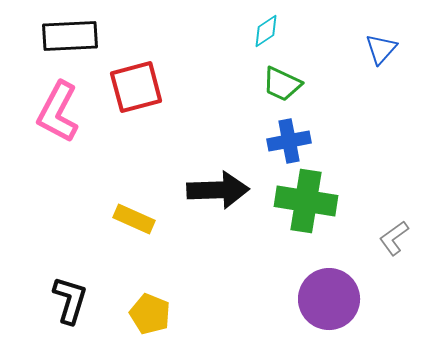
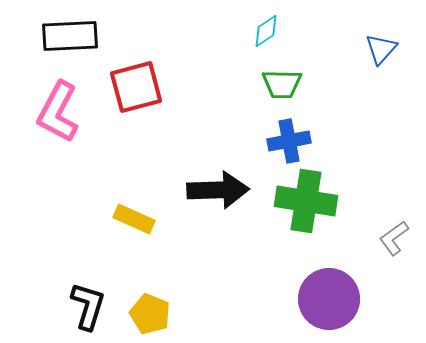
green trapezoid: rotated 24 degrees counterclockwise
black L-shape: moved 18 px right, 6 px down
